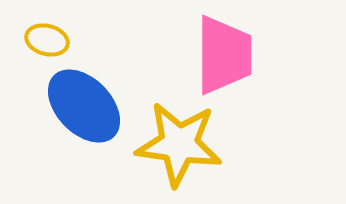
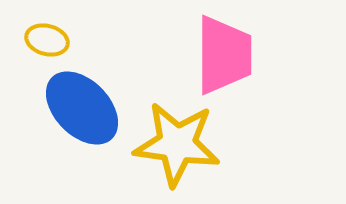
blue ellipse: moved 2 px left, 2 px down
yellow star: moved 2 px left
